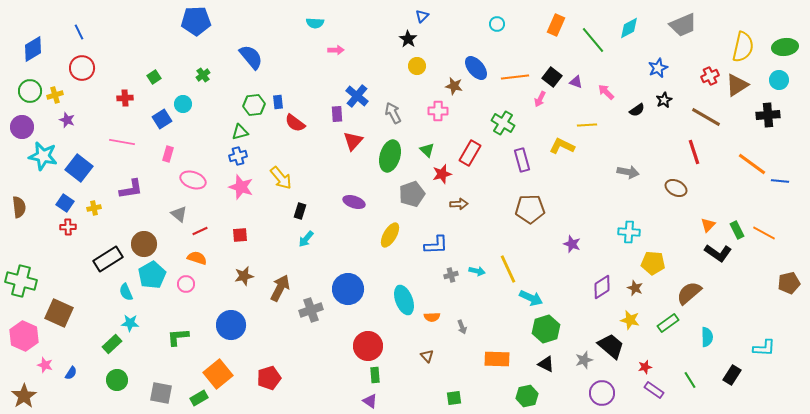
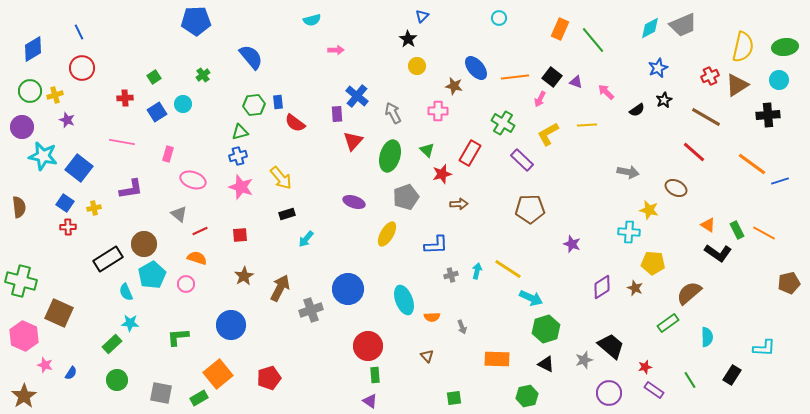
cyan semicircle at (315, 23): moved 3 px left, 3 px up; rotated 18 degrees counterclockwise
cyan circle at (497, 24): moved 2 px right, 6 px up
orange rectangle at (556, 25): moved 4 px right, 4 px down
cyan diamond at (629, 28): moved 21 px right
blue square at (162, 119): moved 5 px left, 7 px up
yellow L-shape at (562, 146): moved 14 px left, 12 px up; rotated 55 degrees counterclockwise
red line at (694, 152): rotated 30 degrees counterclockwise
purple rectangle at (522, 160): rotated 30 degrees counterclockwise
blue line at (780, 181): rotated 24 degrees counterclockwise
gray pentagon at (412, 194): moved 6 px left, 3 px down
black rectangle at (300, 211): moved 13 px left, 3 px down; rotated 56 degrees clockwise
orange triangle at (708, 225): rotated 42 degrees counterclockwise
yellow ellipse at (390, 235): moved 3 px left, 1 px up
yellow line at (508, 269): rotated 32 degrees counterclockwise
cyan arrow at (477, 271): rotated 91 degrees counterclockwise
brown star at (244, 276): rotated 18 degrees counterclockwise
yellow star at (630, 320): moved 19 px right, 110 px up
purple circle at (602, 393): moved 7 px right
